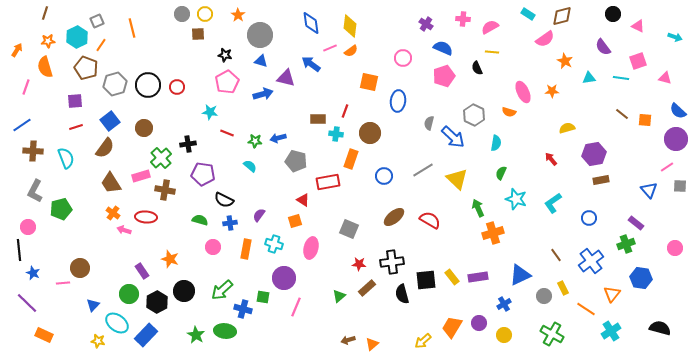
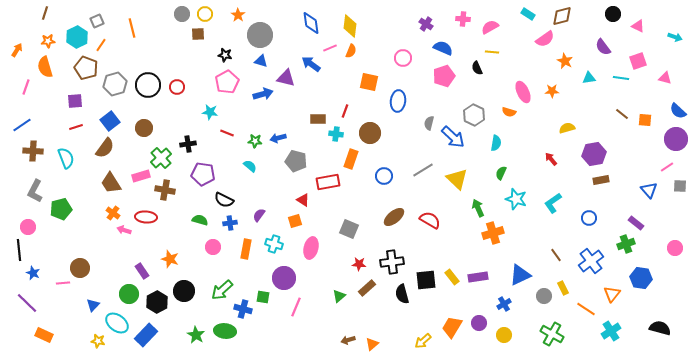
orange semicircle at (351, 51): rotated 32 degrees counterclockwise
